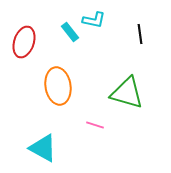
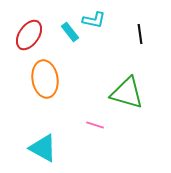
red ellipse: moved 5 px right, 7 px up; rotated 16 degrees clockwise
orange ellipse: moved 13 px left, 7 px up
